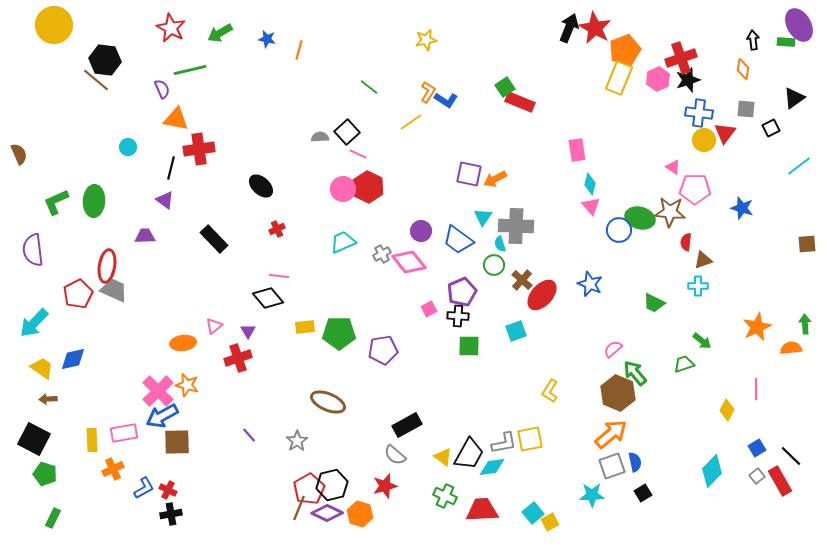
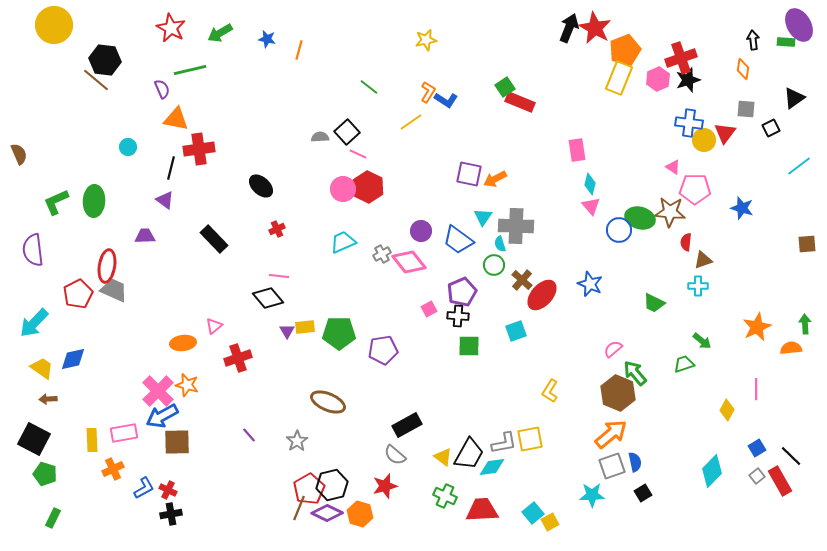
blue cross at (699, 113): moved 10 px left, 10 px down
purple triangle at (248, 331): moved 39 px right
